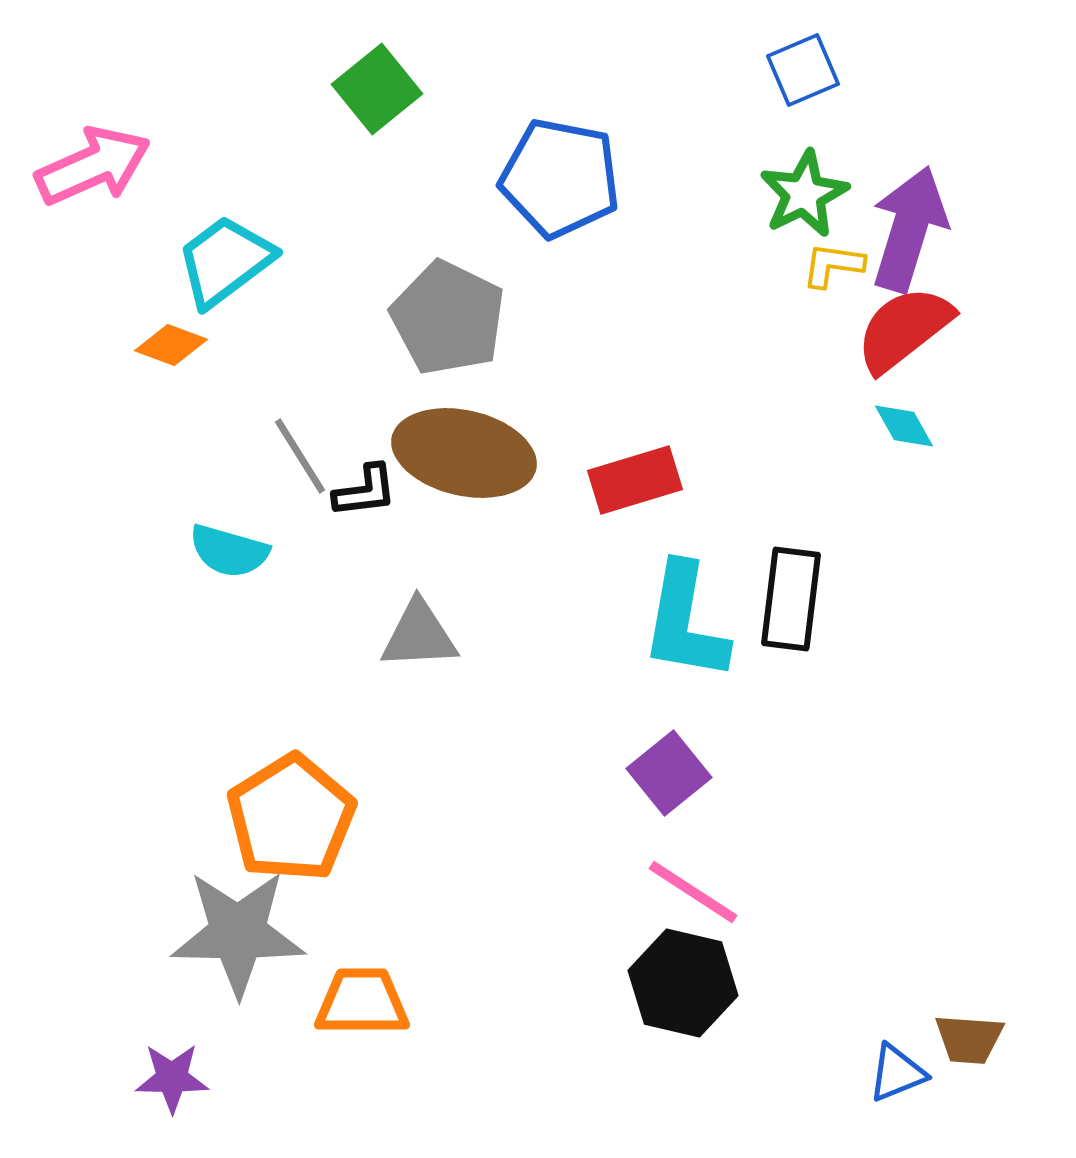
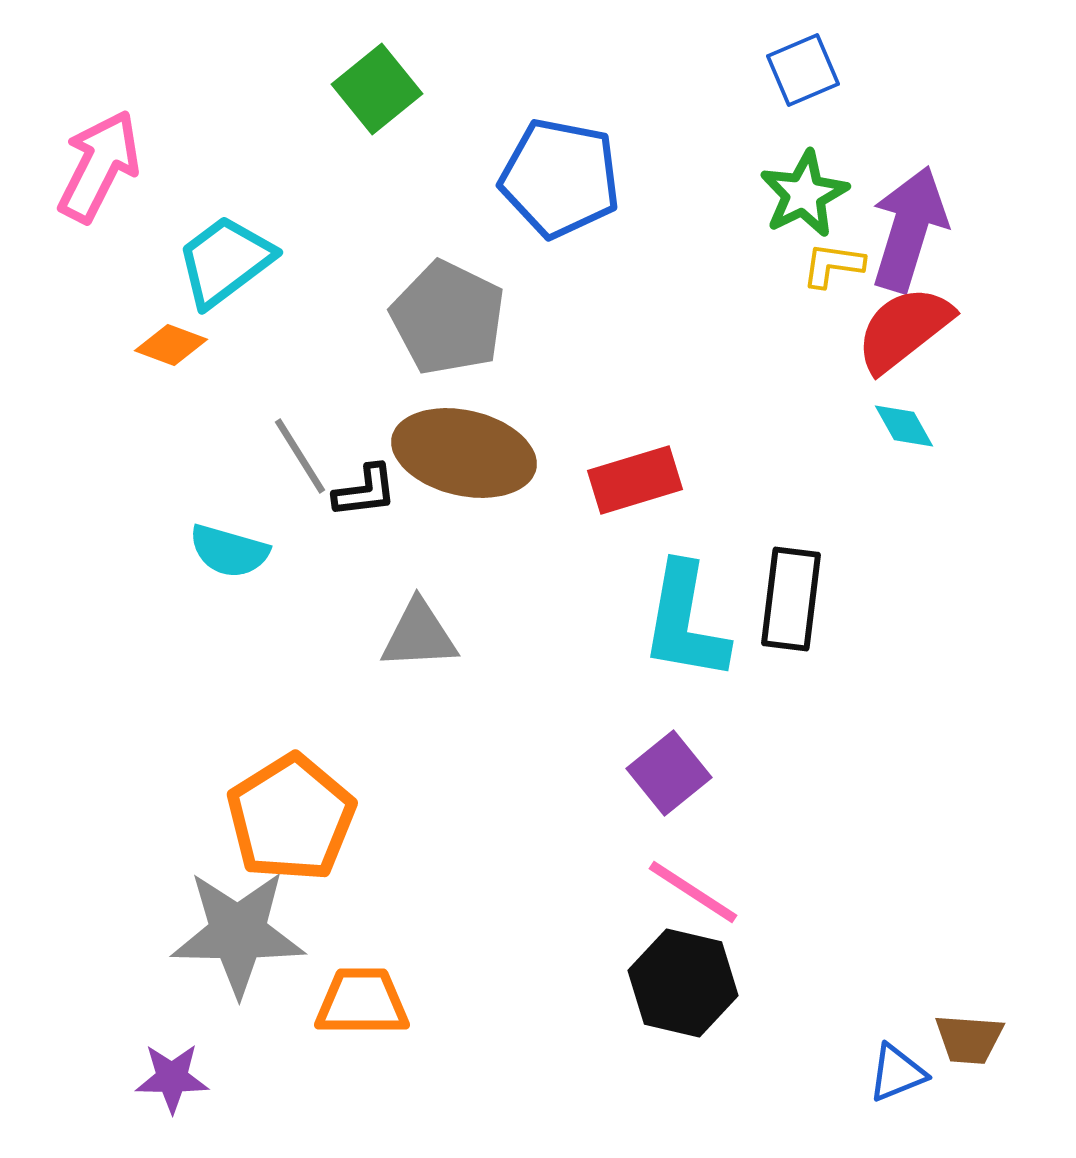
pink arrow: moved 6 px right; rotated 39 degrees counterclockwise
